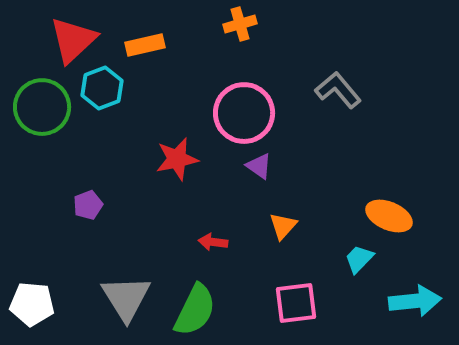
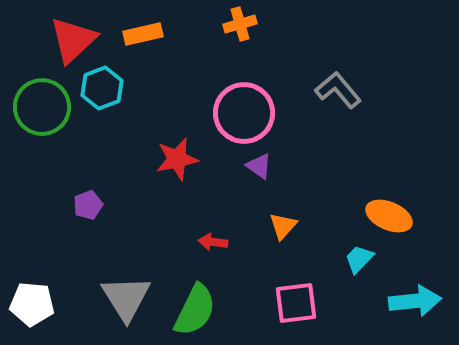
orange rectangle: moved 2 px left, 11 px up
